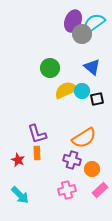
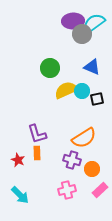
purple ellipse: rotated 65 degrees clockwise
blue triangle: rotated 18 degrees counterclockwise
